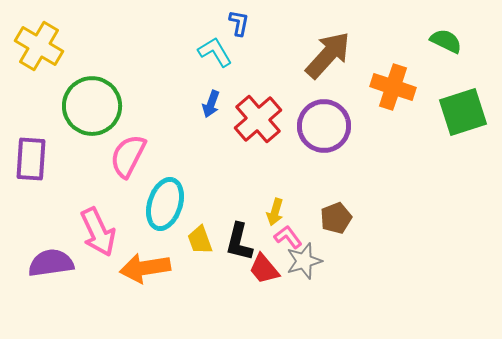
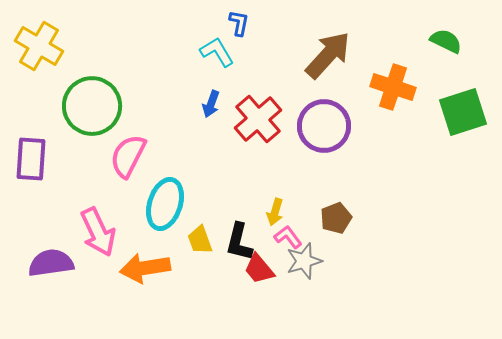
cyan L-shape: moved 2 px right
red trapezoid: moved 5 px left
